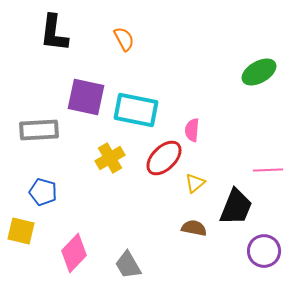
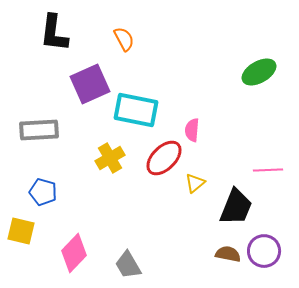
purple square: moved 4 px right, 13 px up; rotated 36 degrees counterclockwise
brown semicircle: moved 34 px right, 26 px down
